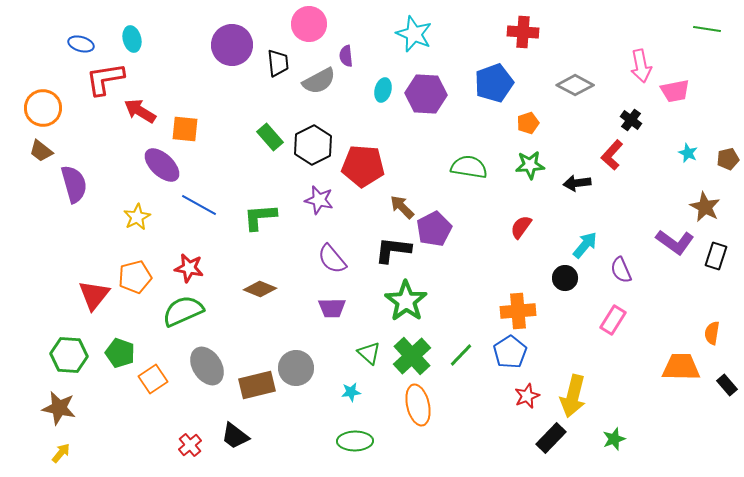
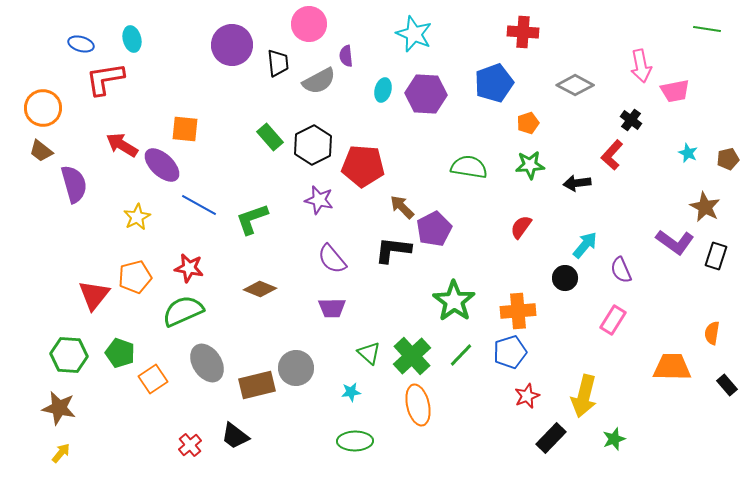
red arrow at (140, 111): moved 18 px left, 34 px down
green L-shape at (260, 217): moved 8 px left, 2 px down; rotated 15 degrees counterclockwise
green star at (406, 301): moved 48 px right
blue pentagon at (510, 352): rotated 16 degrees clockwise
gray ellipse at (207, 366): moved 3 px up
orange trapezoid at (681, 367): moved 9 px left
yellow arrow at (573, 396): moved 11 px right
